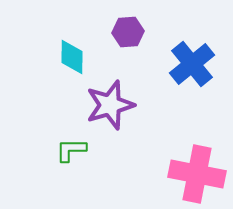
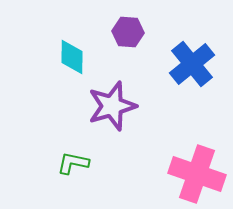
purple hexagon: rotated 8 degrees clockwise
purple star: moved 2 px right, 1 px down
green L-shape: moved 2 px right, 13 px down; rotated 12 degrees clockwise
pink cross: rotated 8 degrees clockwise
